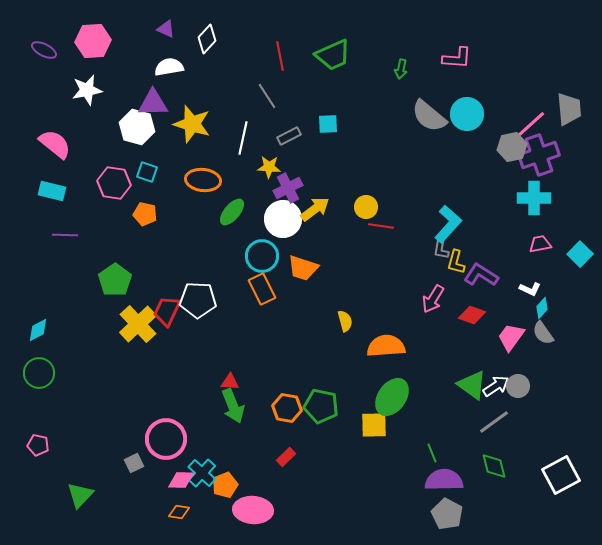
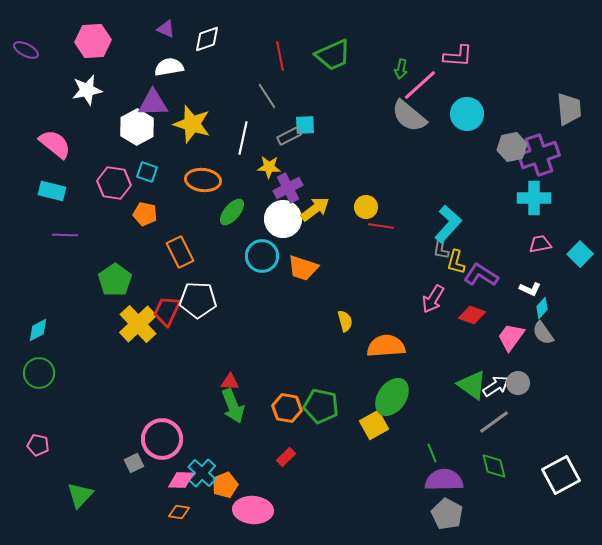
white diamond at (207, 39): rotated 28 degrees clockwise
purple ellipse at (44, 50): moved 18 px left
pink L-shape at (457, 58): moved 1 px right, 2 px up
gray semicircle at (429, 116): moved 20 px left
cyan square at (328, 124): moved 23 px left, 1 px down
pink line at (529, 126): moved 109 px left, 41 px up
white hexagon at (137, 127): rotated 16 degrees clockwise
orange rectangle at (262, 289): moved 82 px left, 37 px up
gray circle at (518, 386): moved 3 px up
yellow square at (374, 425): rotated 28 degrees counterclockwise
pink circle at (166, 439): moved 4 px left
